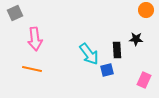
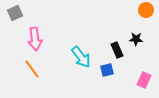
black rectangle: rotated 21 degrees counterclockwise
cyan arrow: moved 8 px left, 3 px down
orange line: rotated 42 degrees clockwise
